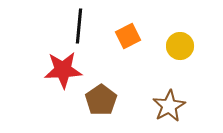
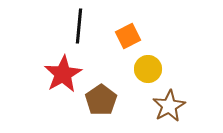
yellow circle: moved 32 px left, 23 px down
red star: moved 4 px down; rotated 27 degrees counterclockwise
